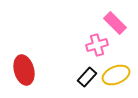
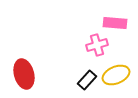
pink rectangle: rotated 40 degrees counterclockwise
red ellipse: moved 4 px down
black rectangle: moved 3 px down
